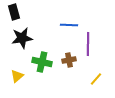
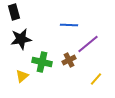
black star: moved 1 px left, 1 px down
purple line: rotated 50 degrees clockwise
brown cross: rotated 16 degrees counterclockwise
yellow triangle: moved 5 px right
